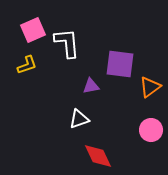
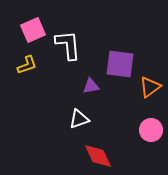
white L-shape: moved 1 px right, 2 px down
